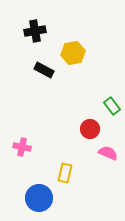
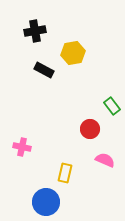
pink semicircle: moved 3 px left, 7 px down
blue circle: moved 7 px right, 4 px down
